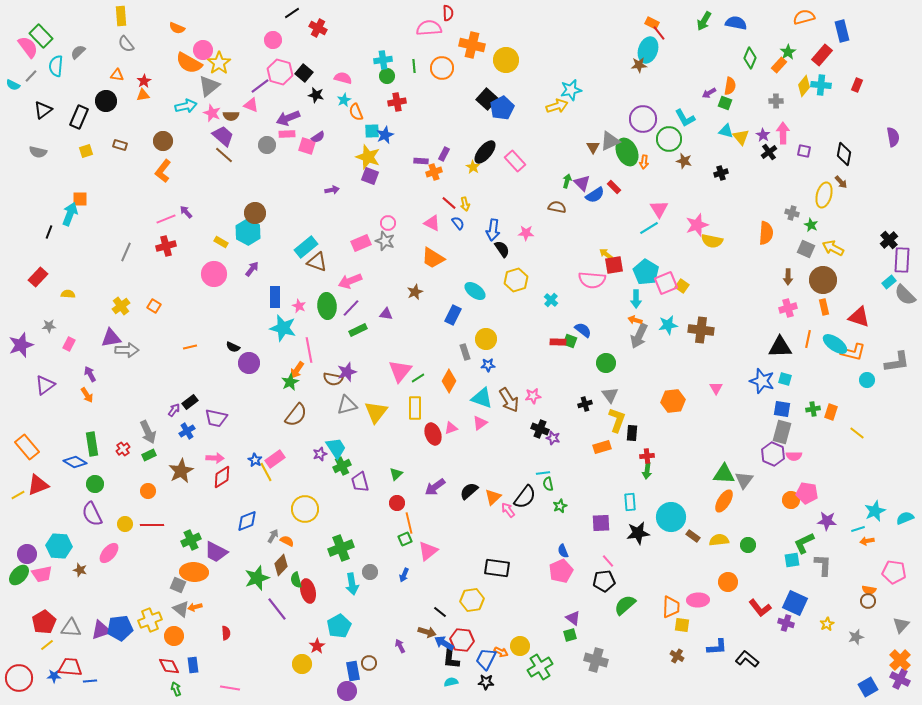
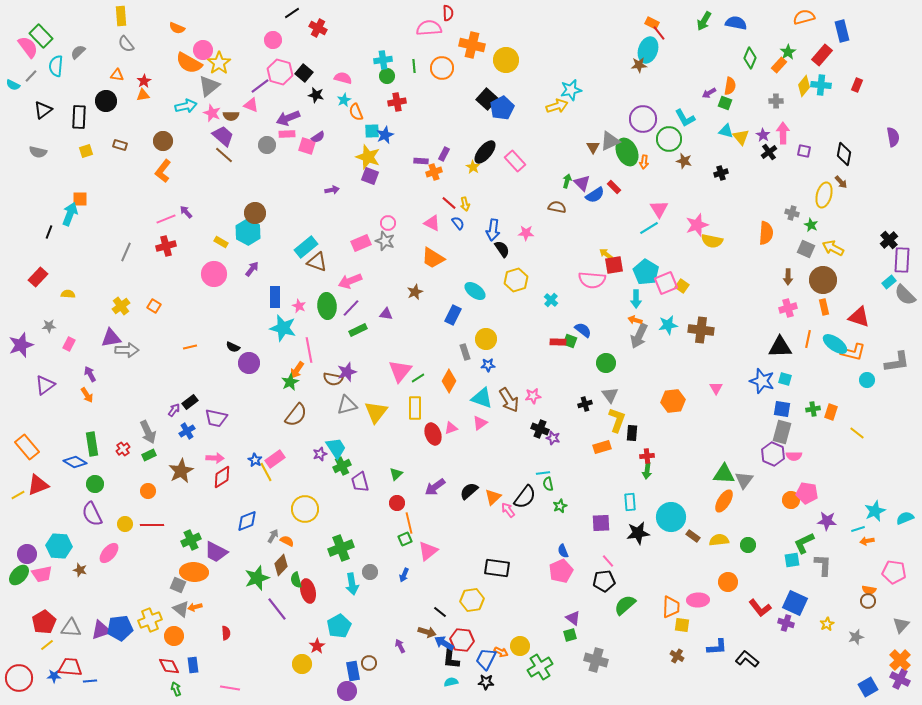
black rectangle at (79, 117): rotated 20 degrees counterclockwise
